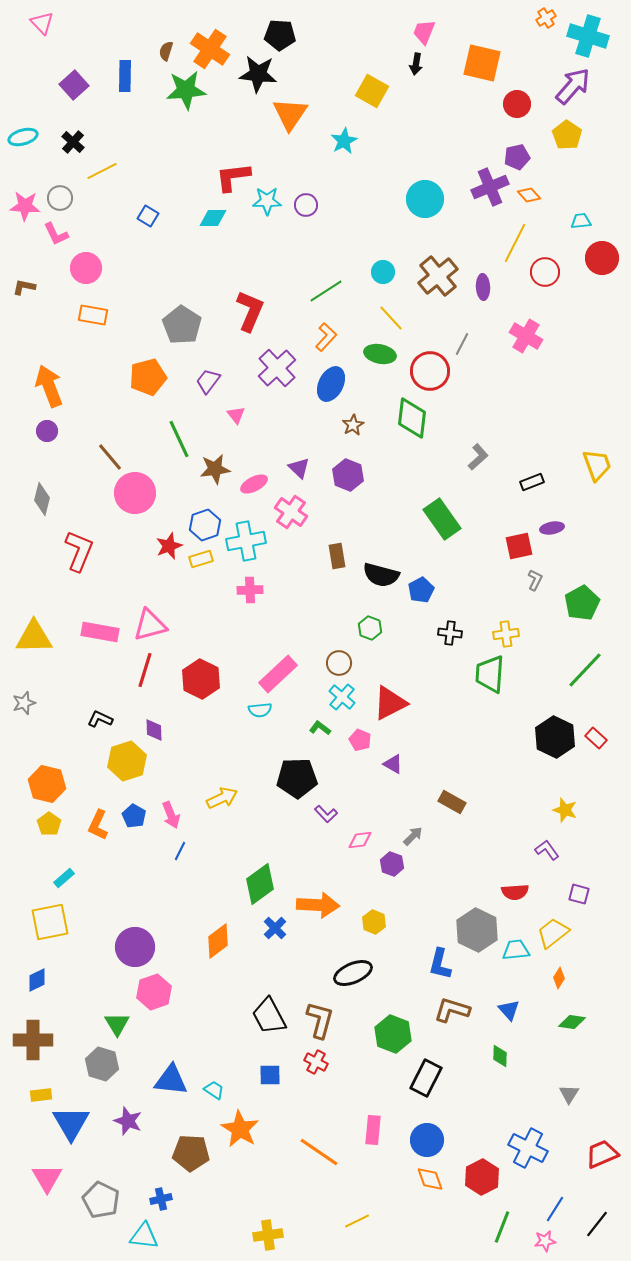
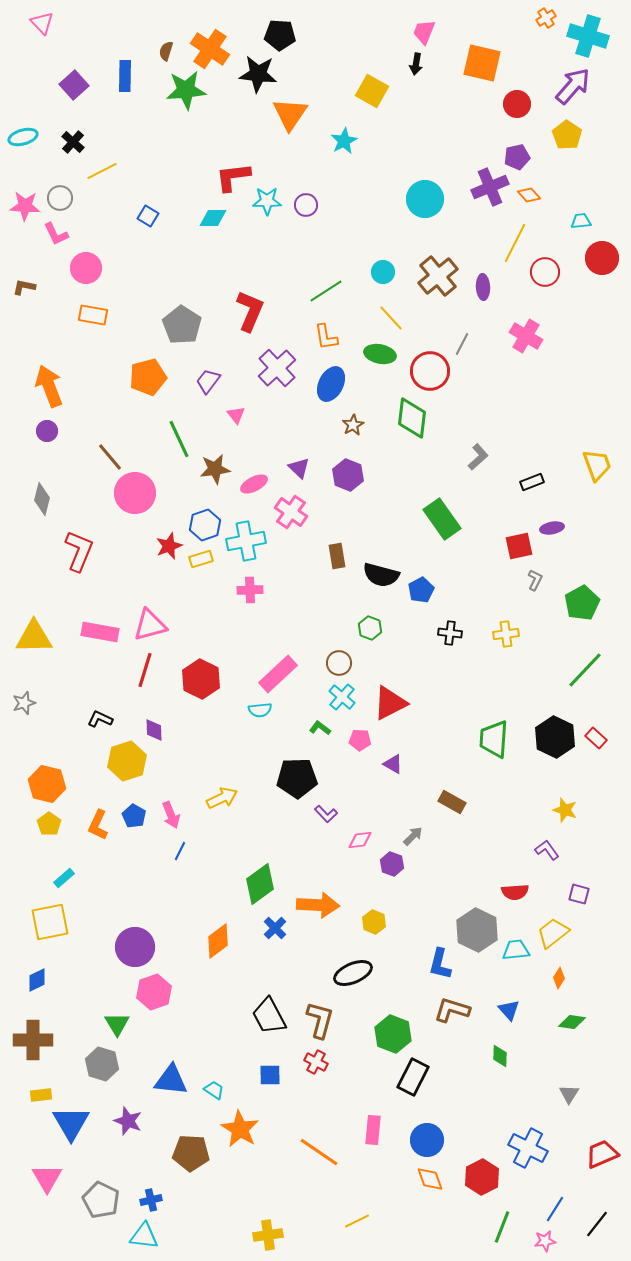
orange L-shape at (326, 337): rotated 128 degrees clockwise
green trapezoid at (490, 674): moved 4 px right, 65 px down
pink pentagon at (360, 740): rotated 20 degrees counterclockwise
black rectangle at (426, 1078): moved 13 px left, 1 px up
blue cross at (161, 1199): moved 10 px left, 1 px down
